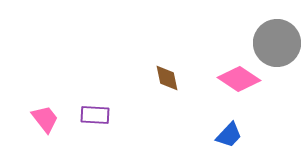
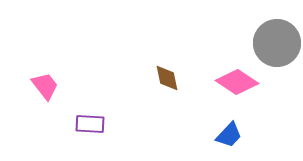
pink diamond: moved 2 px left, 3 px down
purple rectangle: moved 5 px left, 9 px down
pink trapezoid: moved 33 px up
